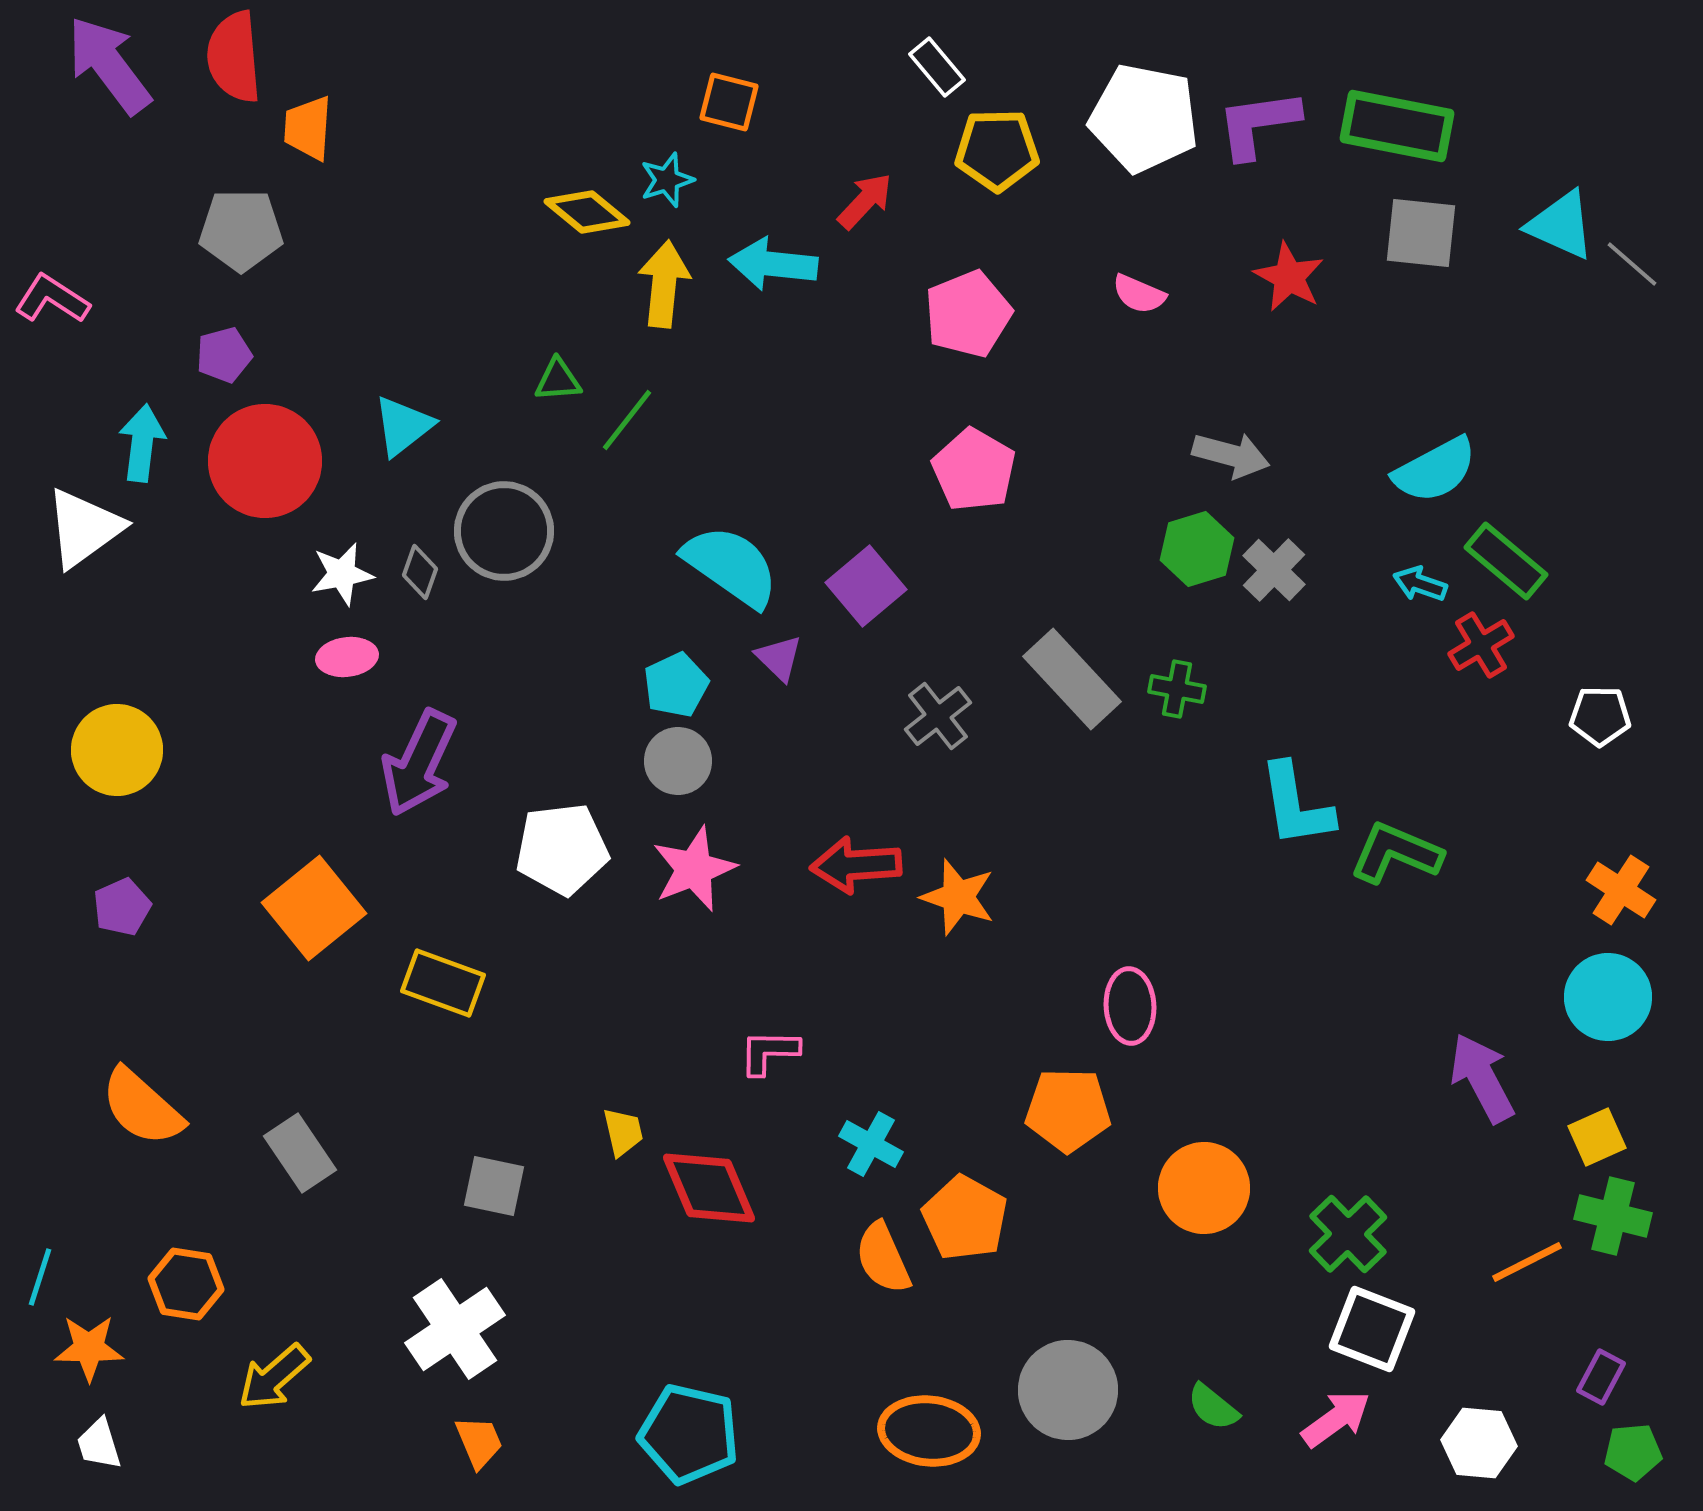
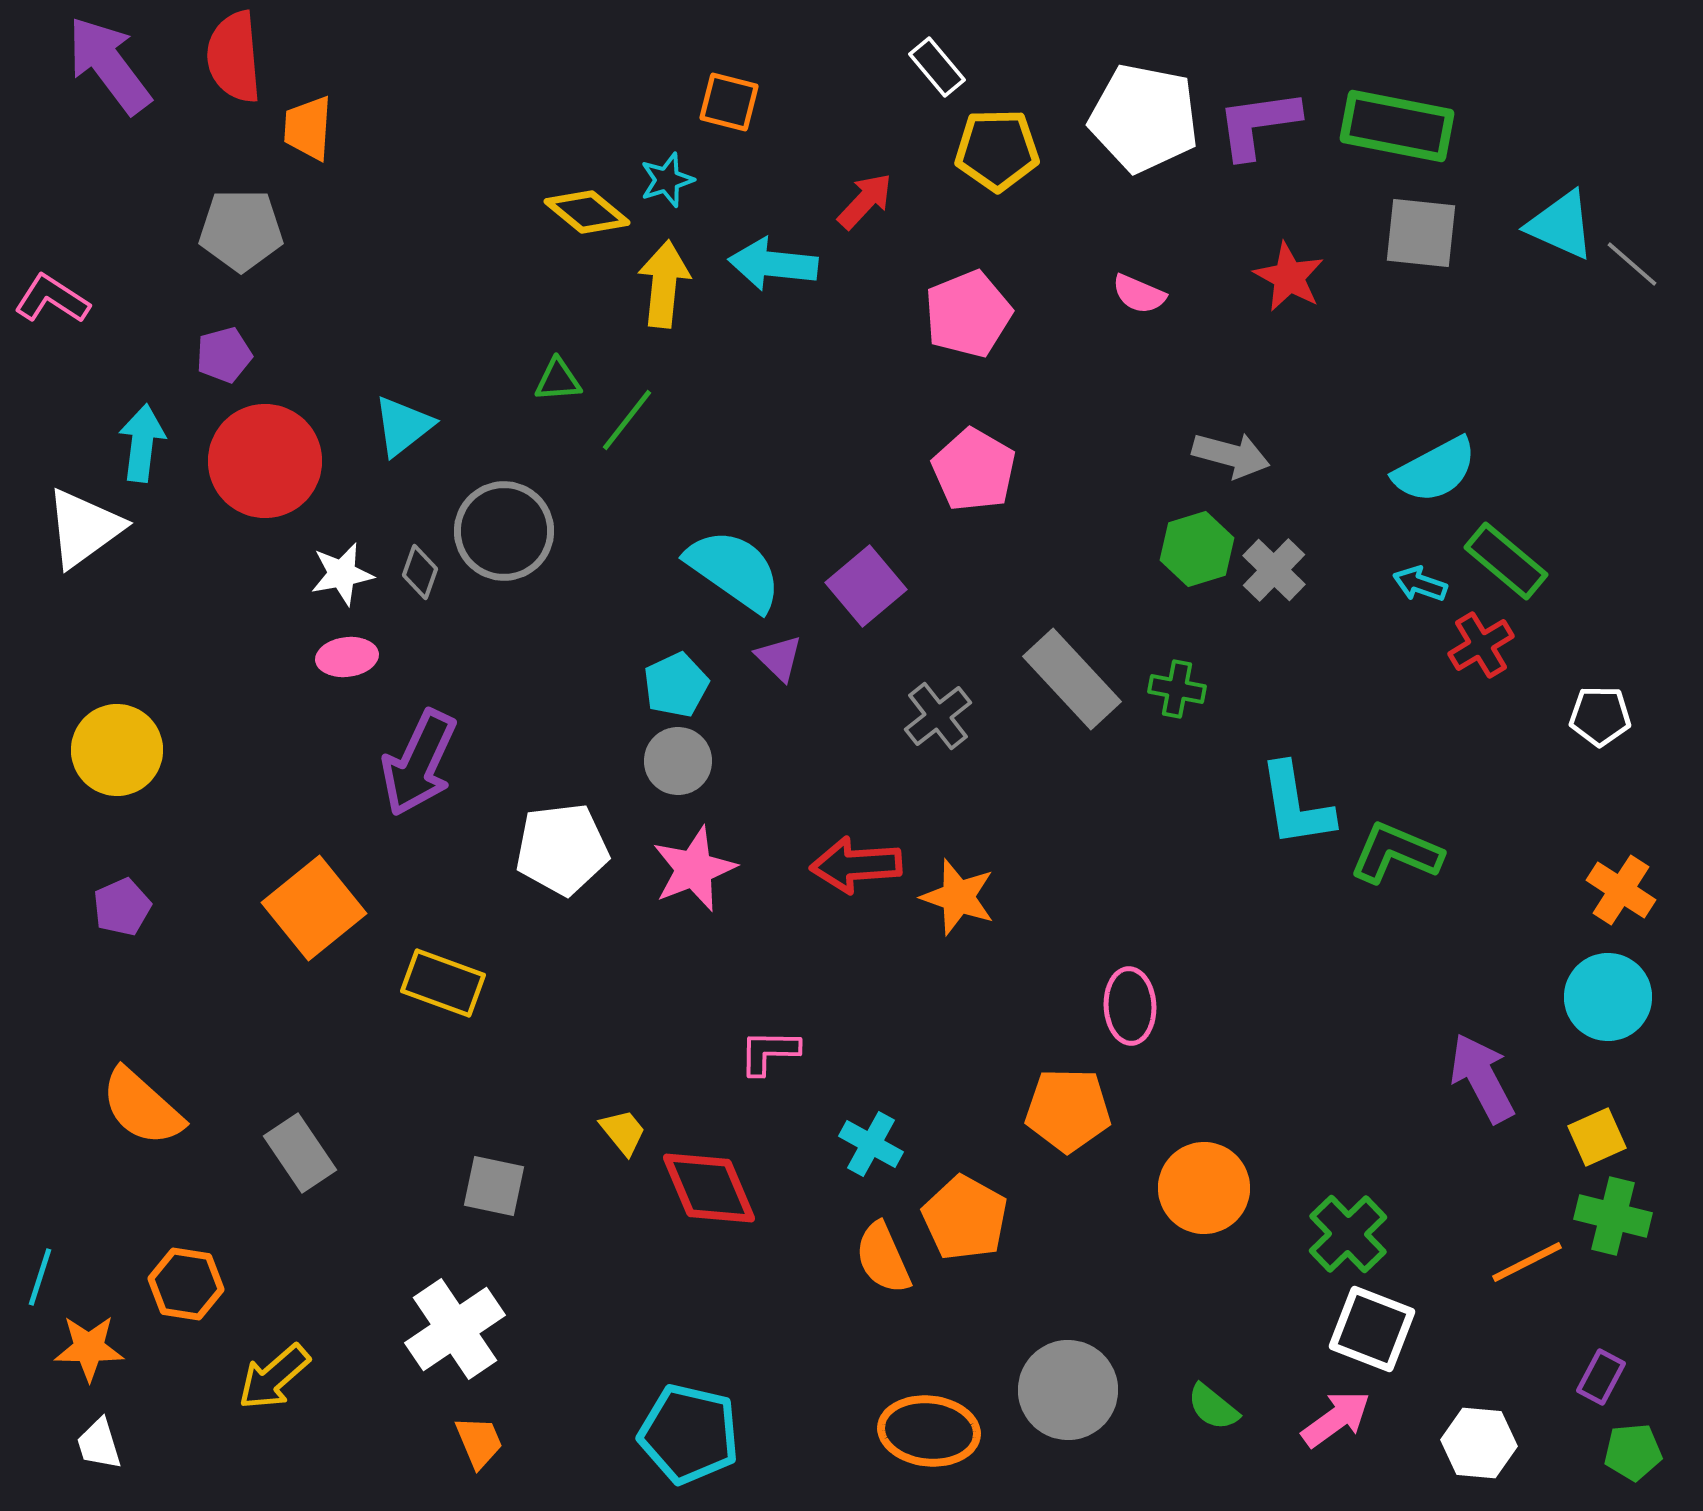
cyan semicircle at (731, 566): moved 3 px right, 4 px down
yellow trapezoid at (623, 1132): rotated 26 degrees counterclockwise
